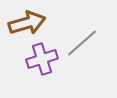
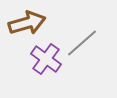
purple cross: moved 4 px right; rotated 36 degrees counterclockwise
